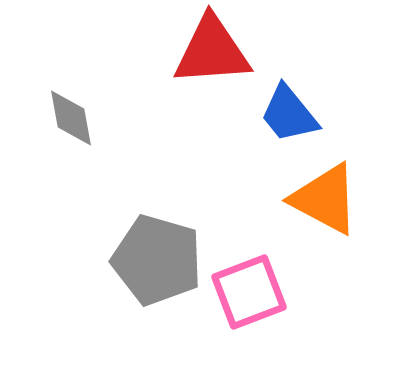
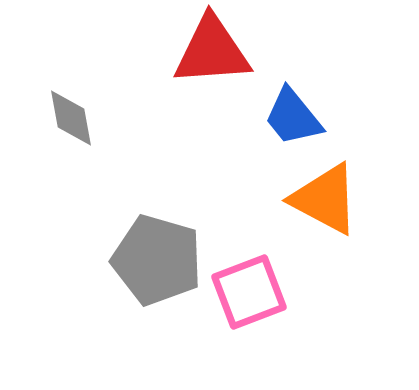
blue trapezoid: moved 4 px right, 3 px down
